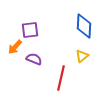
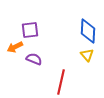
blue diamond: moved 4 px right, 5 px down
orange arrow: rotated 21 degrees clockwise
yellow triangle: moved 5 px right, 1 px up; rotated 32 degrees counterclockwise
red line: moved 4 px down
